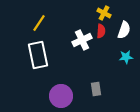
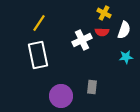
red semicircle: moved 1 px right, 1 px down; rotated 88 degrees clockwise
gray rectangle: moved 4 px left, 2 px up; rotated 16 degrees clockwise
